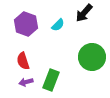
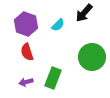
red semicircle: moved 4 px right, 9 px up
green rectangle: moved 2 px right, 2 px up
